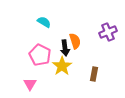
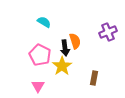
brown rectangle: moved 4 px down
pink triangle: moved 8 px right, 2 px down
